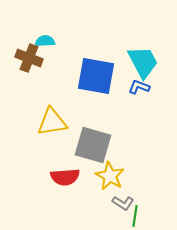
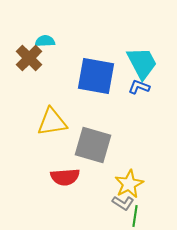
brown cross: rotated 24 degrees clockwise
cyan trapezoid: moved 1 px left, 1 px down
yellow star: moved 19 px right, 8 px down; rotated 16 degrees clockwise
